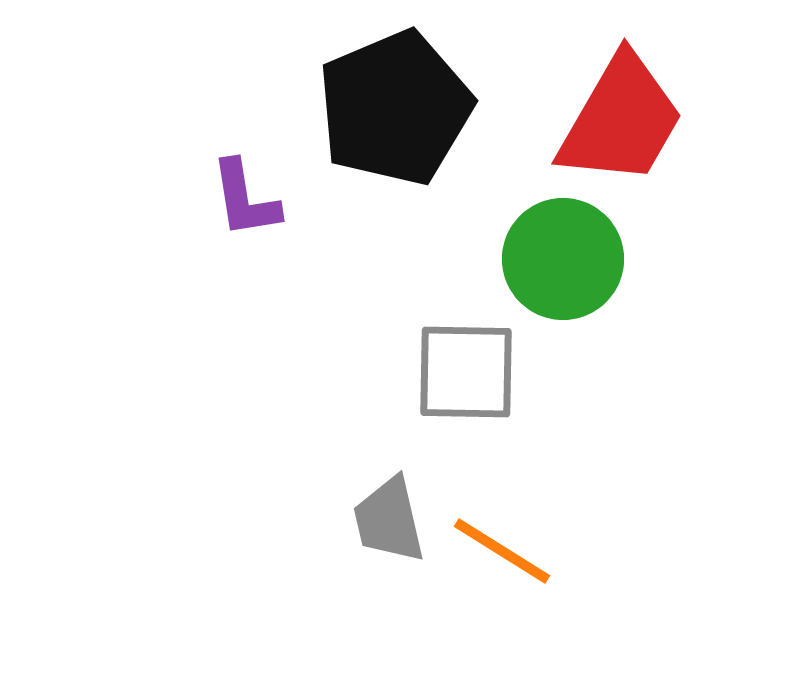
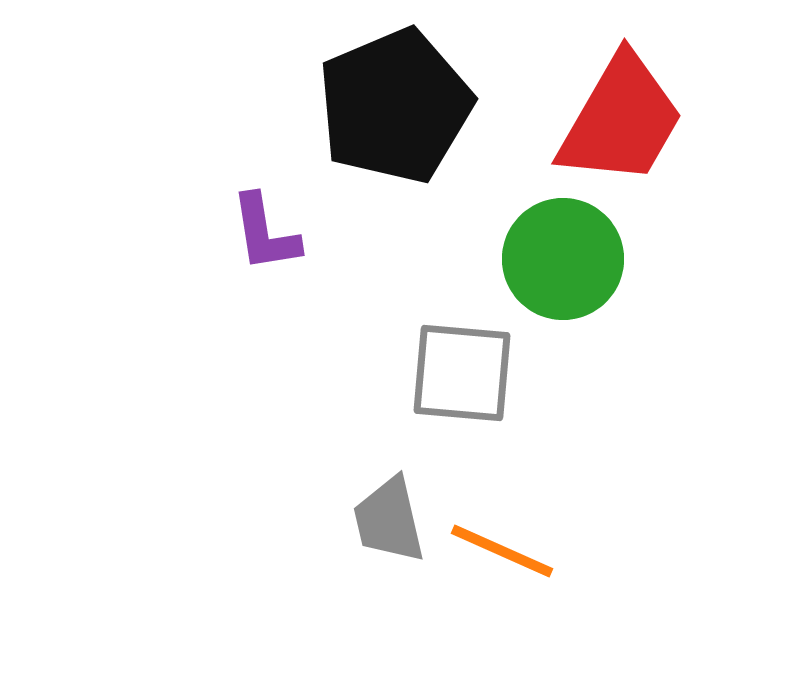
black pentagon: moved 2 px up
purple L-shape: moved 20 px right, 34 px down
gray square: moved 4 px left, 1 px down; rotated 4 degrees clockwise
orange line: rotated 8 degrees counterclockwise
